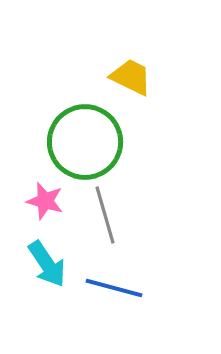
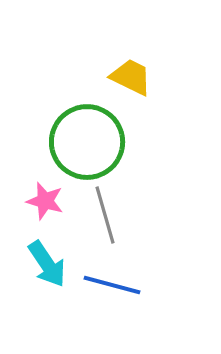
green circle: moved 2 px right
blue line: moved 2 px left, 3 px up
